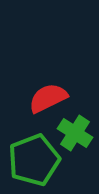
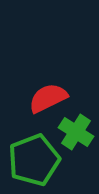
green cross: moved 1 px right, 1 px up
